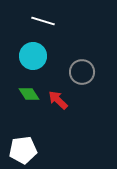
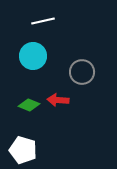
white line: rotated 30 degrees counterclockwise
green diamond: moved 11 px down; rotated 35 degrees counterclockwise
red arrow: rotated 40 degrees counterclockwise
white pentagon: rotated 24 degrees clockwise
